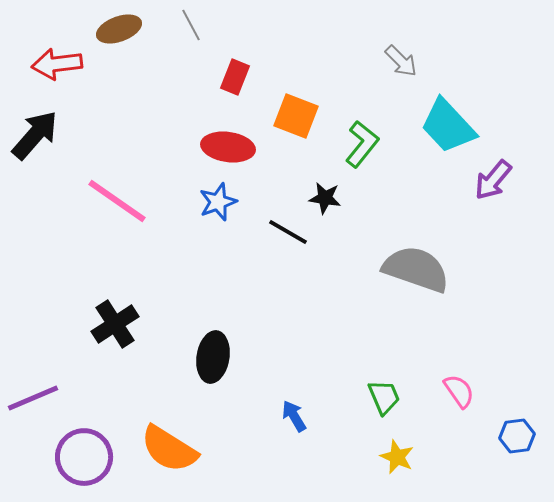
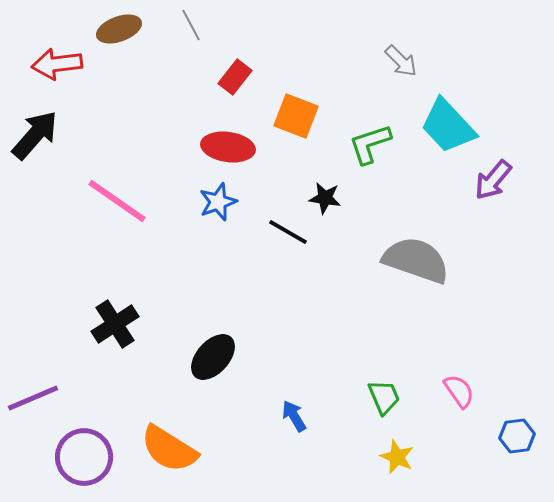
red rectangle: rotated 16 degrees clockwise
green L-shape: moved 8 px right; rotated 147 degrees counterclockwise
gray semicircle: moved 9 px up
black ellipse: rotated 33 degrees clockwise
